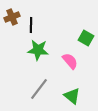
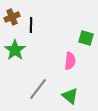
green square: rotated 14 degrees counterclockwise
green star: moved 23 px left; rotated 30 degrees clockwise
pink semicircle: rotated 48 degrees clockwise
gray line: moved 1 px left
green triangle: moved 2 px left
